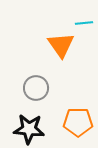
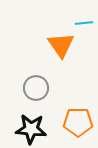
black star: moved 2 px right
